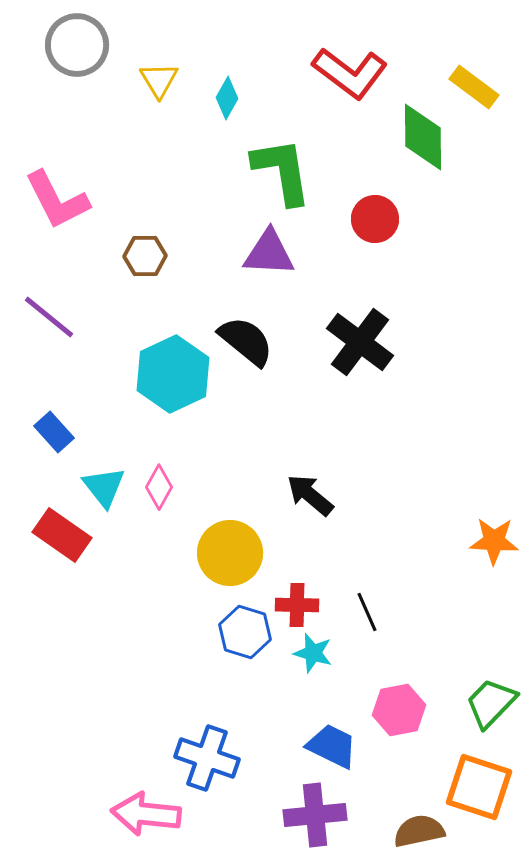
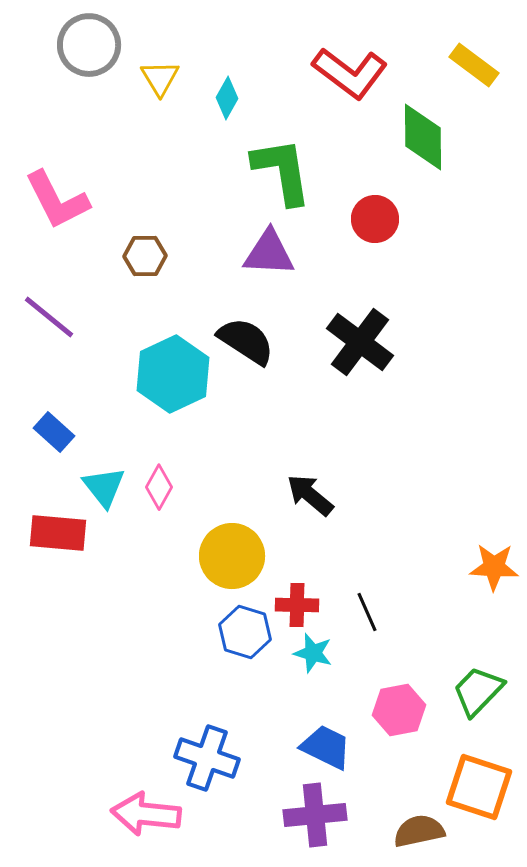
gray circle: moved 12 px right
yellow triangle: moved 1 px right, 2 px up
yellow rectangle: moved 22 px up
black semicircle: rotated 6 degrees counterclockwise
blue rectangle: rotated 6 degrees counterclockwise
red rectangle: moved 4 px left, 2 px up; rotated 30 degrees counterclockwise
orange star: moved 26 px down
yellow circle: moved 2 px right, 3 px down
green trapezoid: moved 13 px left, 12 px up
blue trapezoid: moved 6 px left, 1 px down
